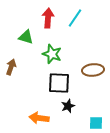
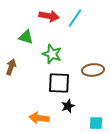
red arrow: moved 1 px right, 2 px up; rotated 96 degrees clockwise
